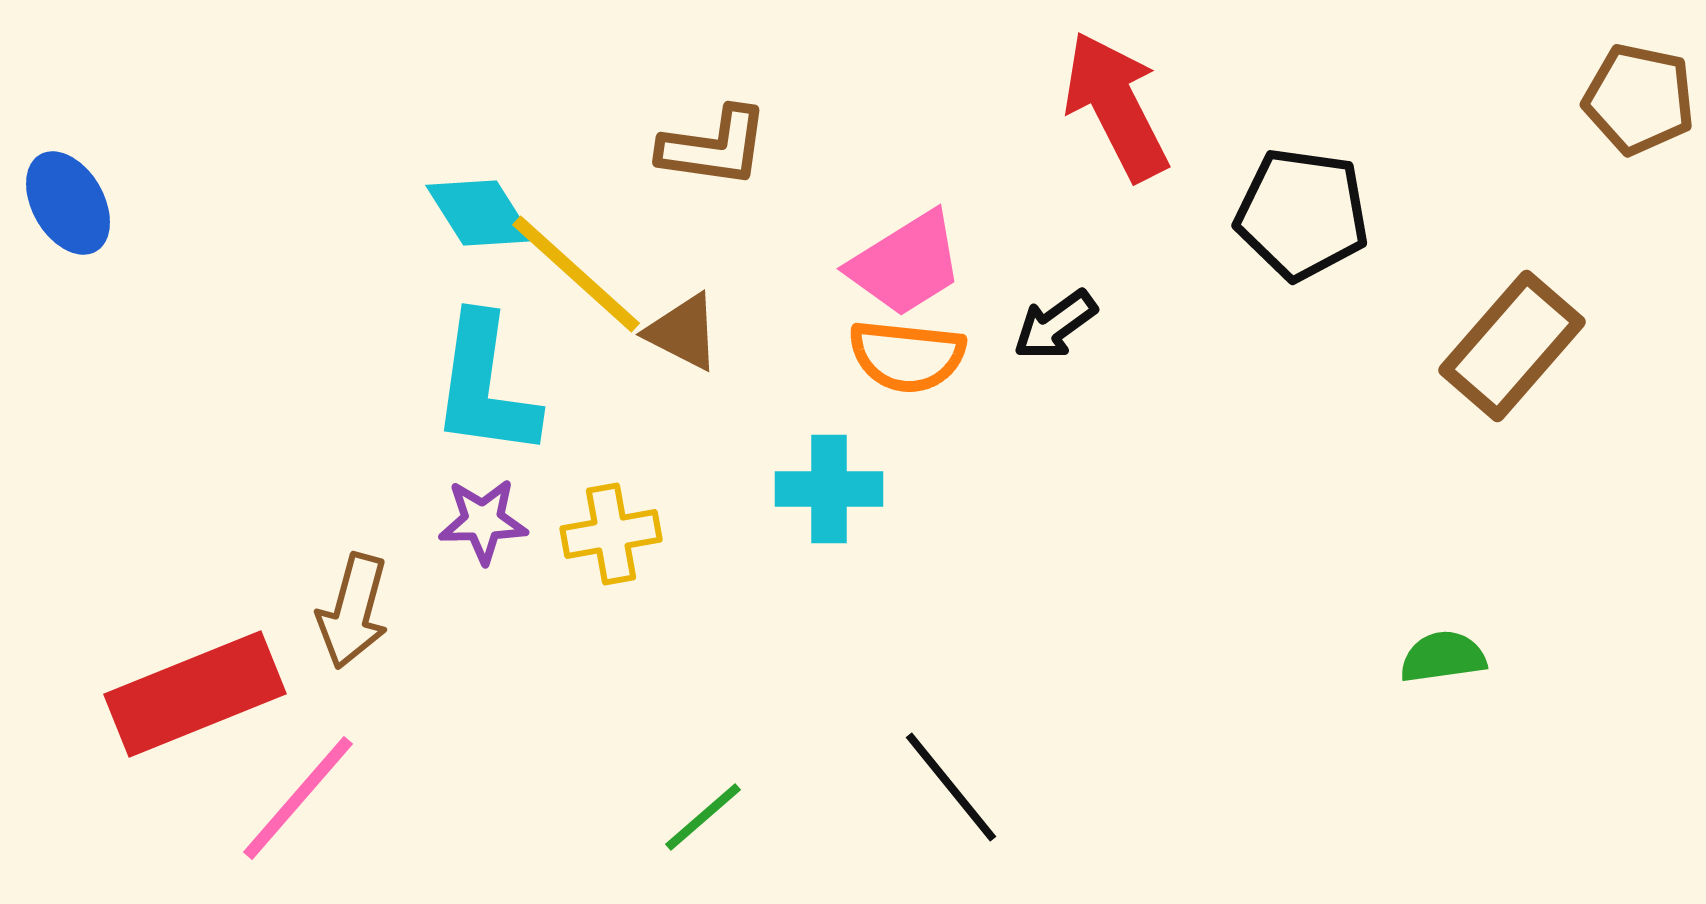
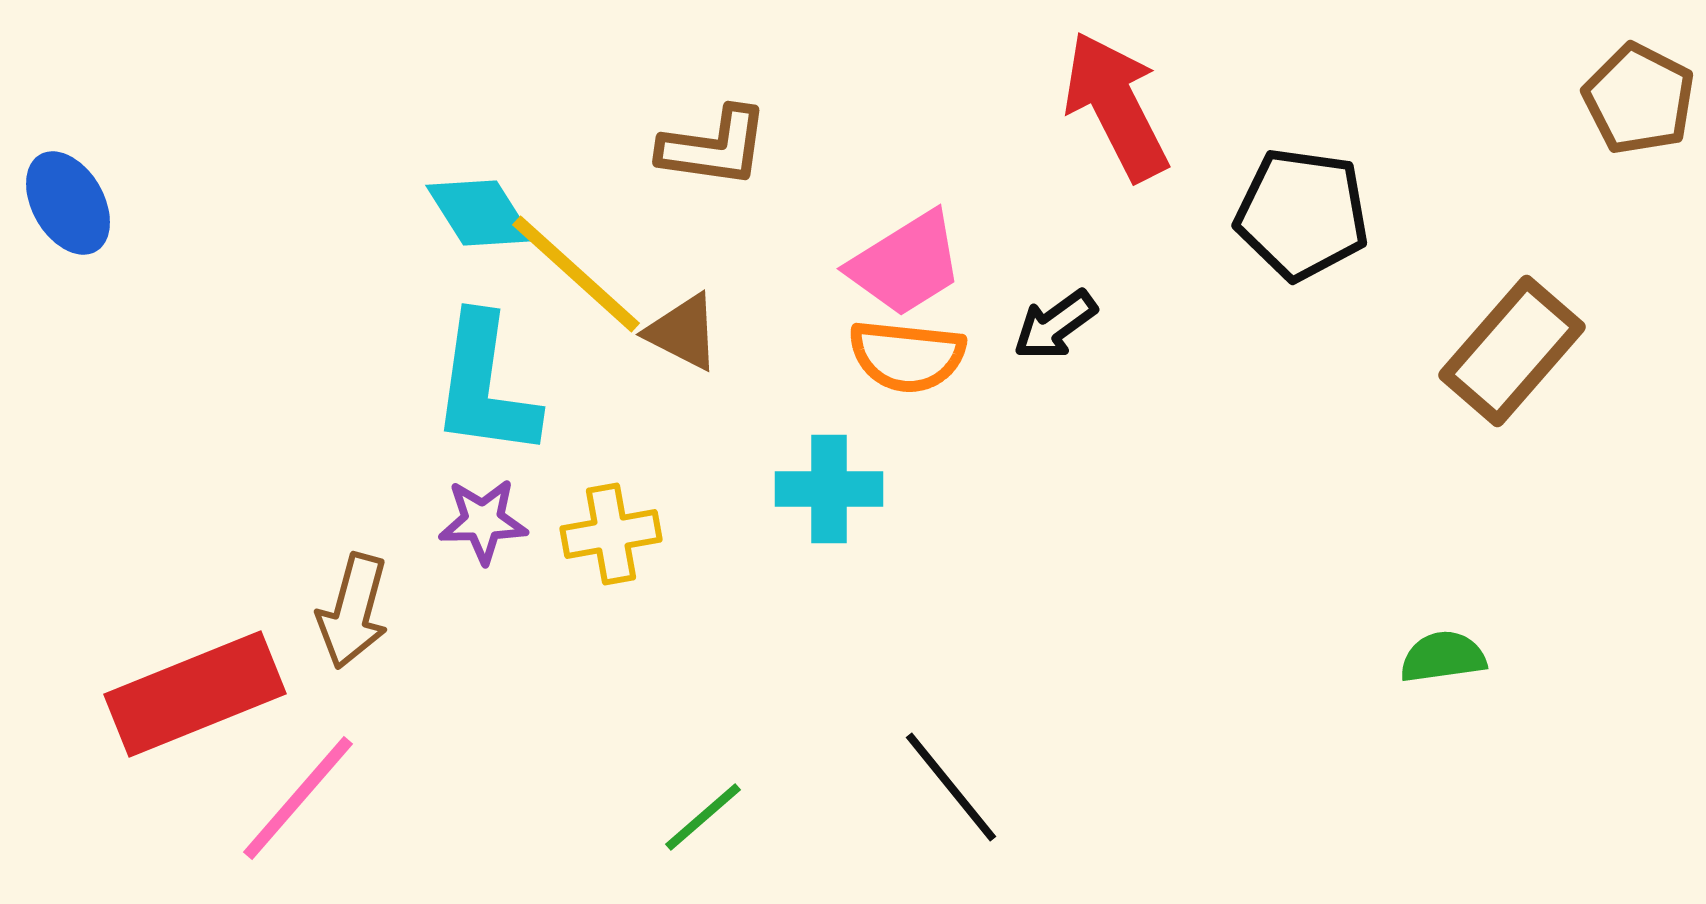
brown pentagon: rotated 15 degrees clockwise
brown rectangle: moved 5 px down
